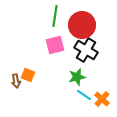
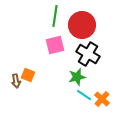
black cross: moved 2 px right, 4 px down
